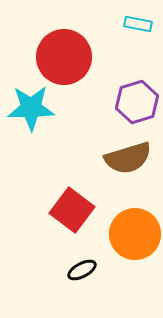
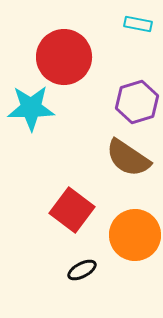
brown semicircle: rotated 51 degrees clockwise
orange circle: moved 1 px down
